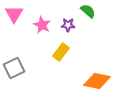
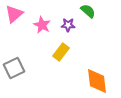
pink triangle: rotated 18 degrees clockwise
orange diamond: rotated 72 degrees clockwise
